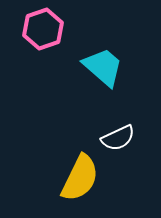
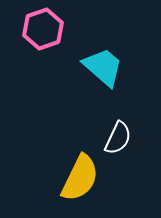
white semicircle: rotated 40 degrees counterclockwise
